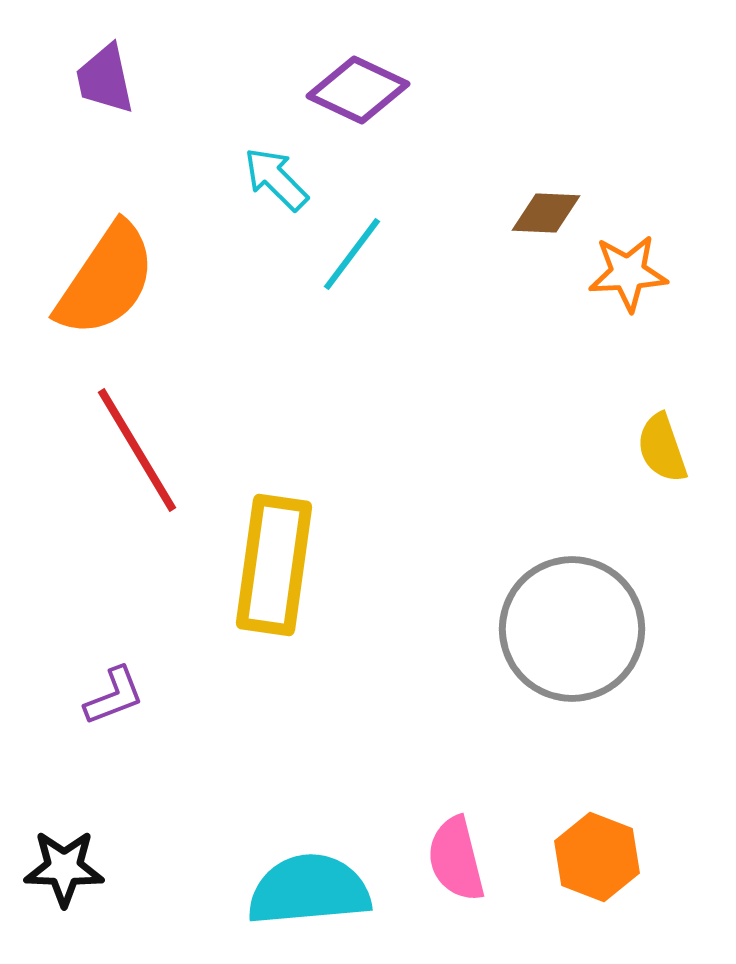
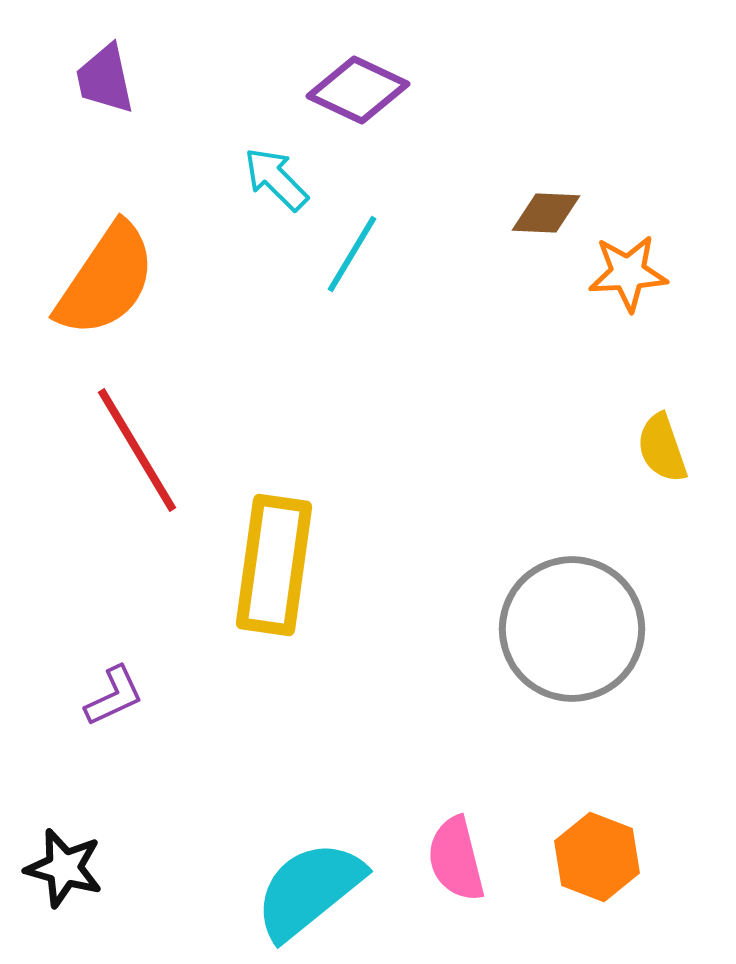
cyan line: rotated 6 degrees counterclockwise
purple L-shape: rotated 4 degrees counterclockwise
black star: rotated 14 degrees clockwise
cyan semicircle: rotated 34 degrees counterclockwise
